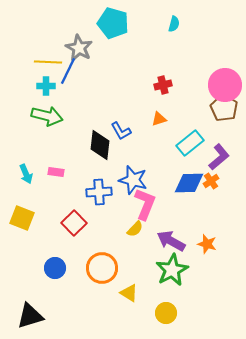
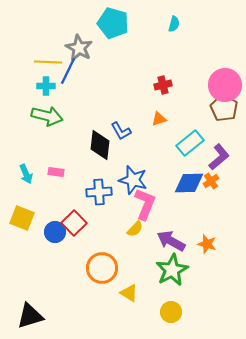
blue circle: moved 36 px up
yellow circle: moved 5 px right, 1 px up
